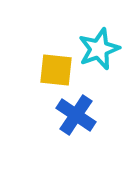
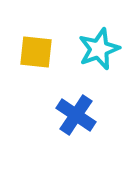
yellow square: moved 20 px left, 18 px up
